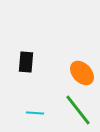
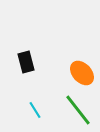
black rectangle: rotated 20 degrees counterclockwise
cyan line: moved 3 px up; rotated 54 degrees clockwise
